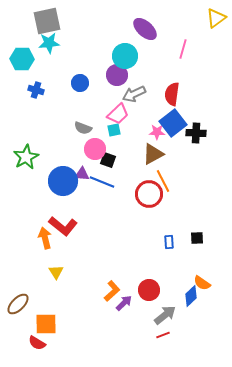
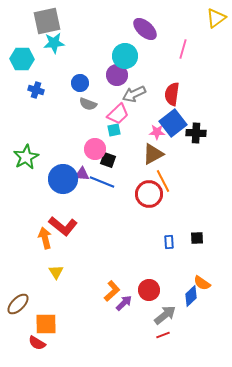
cyan star at (49, 43): moved 5 px right
gray semicircle at (83, 128): moved 5 px right, 24 px up
blue circle at (63, 181): moved 2 px up
